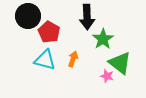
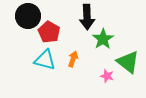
green triangle: moved 8 px right, 1 px up
